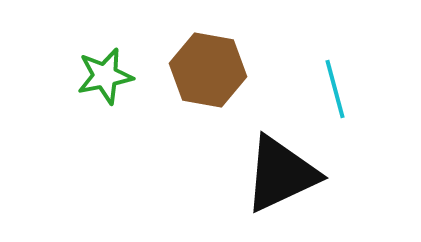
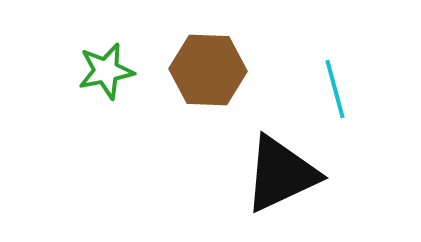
brown hexagon: rotated 8 degrees counterclockwise
green star: moved 1 px right, 5 px up
